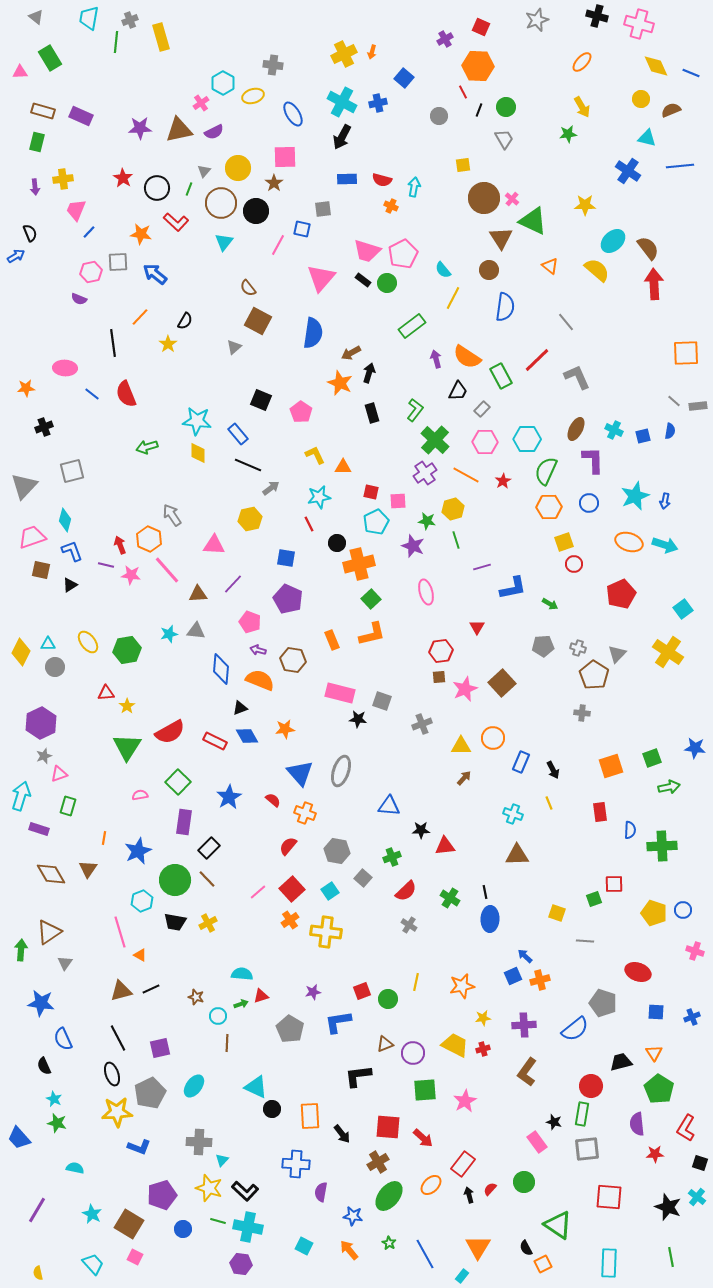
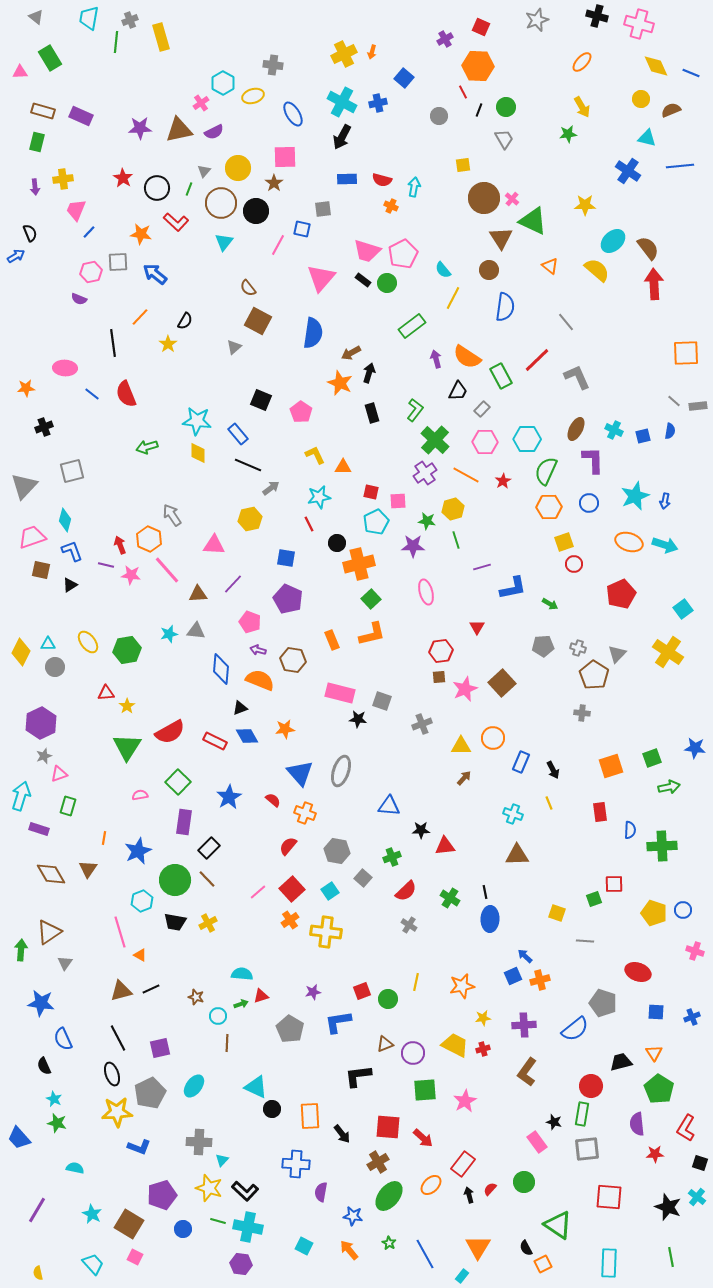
purple star at (413, 546): rotated 20 degrees counterclockwise
